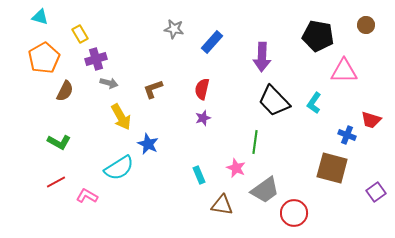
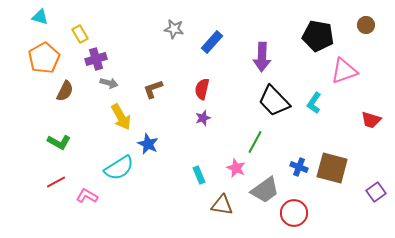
pink triangle: rotated 20 degrees counterclockwise
blue cross: moved 48 px left, 32 px down
green line: rotated 20 degrees clockwise
